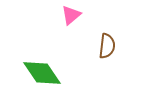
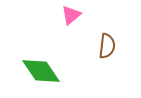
green diamond: moved 1 px left, 2 px up
